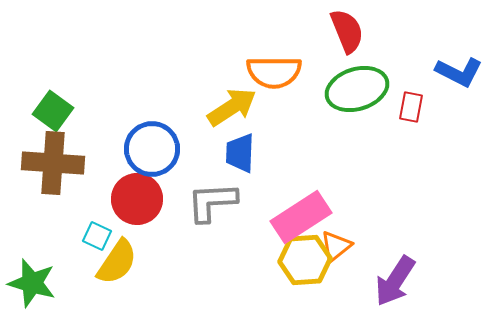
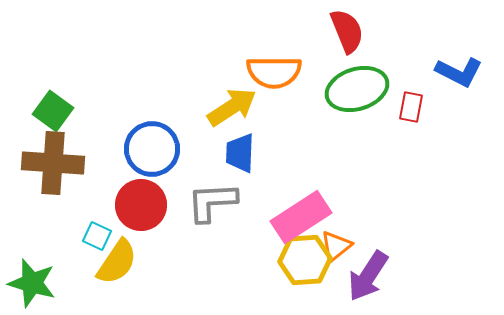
red circle: moved 4 px right, 6 px down
purple arrow: moved 27 px left, 5 px up
